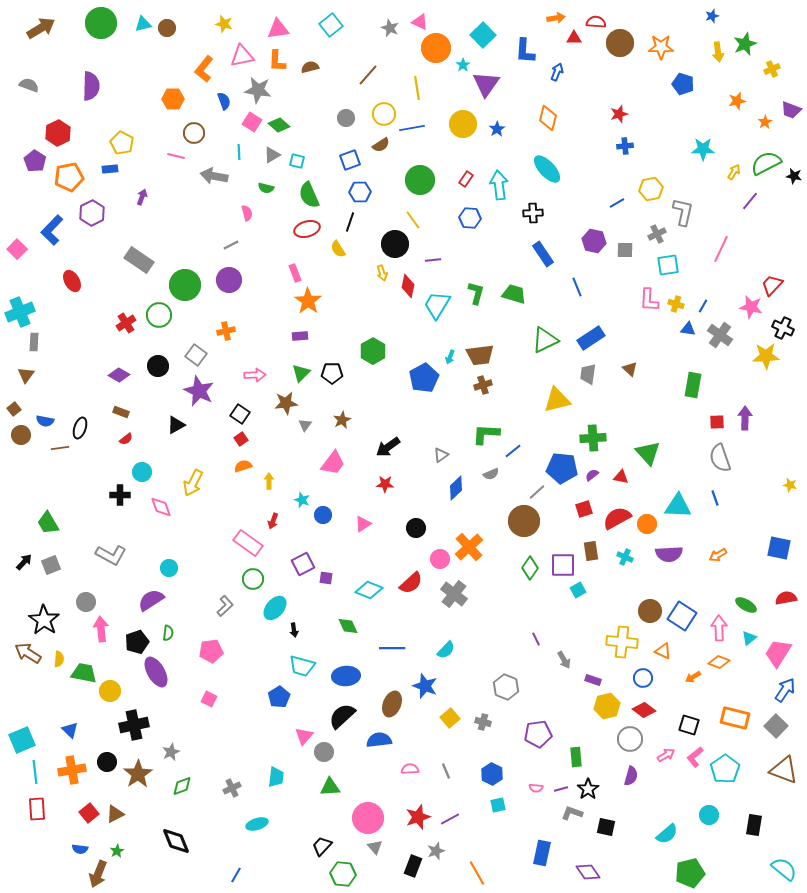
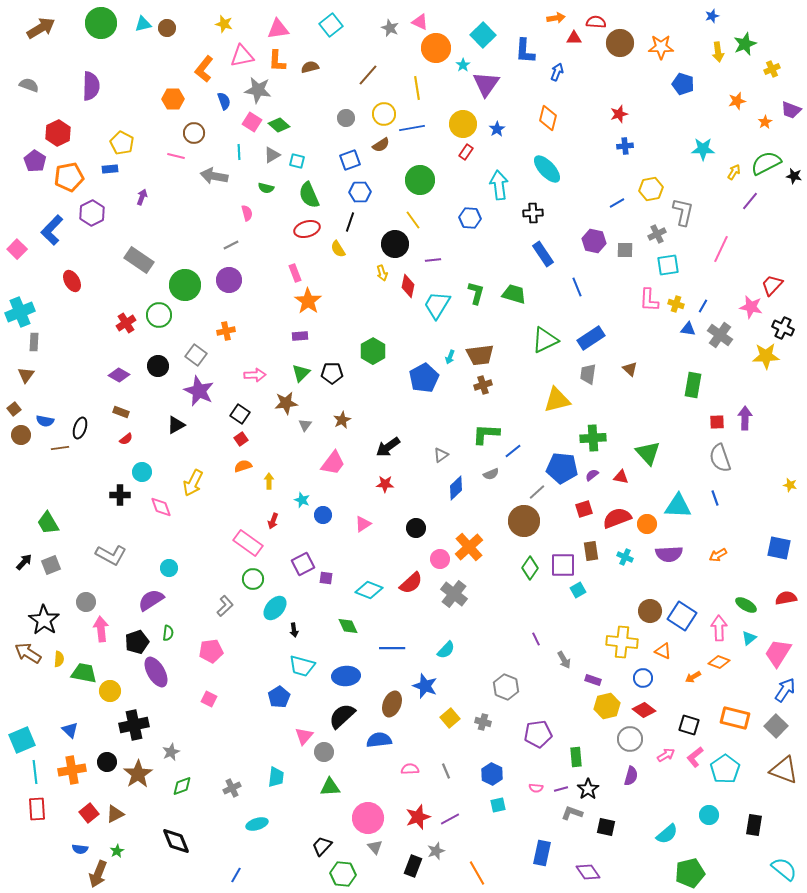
red rectangle at (466, 179): moved 27 px up
red semicircle at (617, 518): rotated 8 degrees clockwise
